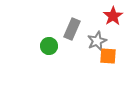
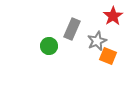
orange square: rotated 18 degrees clockwise
